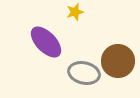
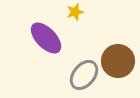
purple ellipse: moved 4 px up
gray ellipse: moved 2 px down; rotated 64 degrees counterclockwise
